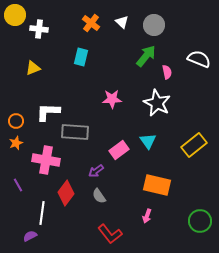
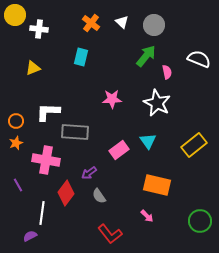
purple arrow: moved 7 px left, 2 px down
pink arrow: rotated 64 degrees counterclockwise
